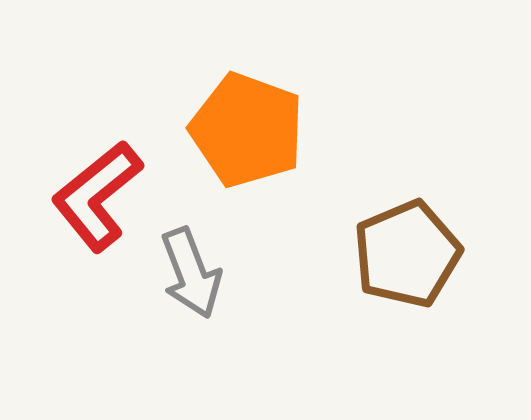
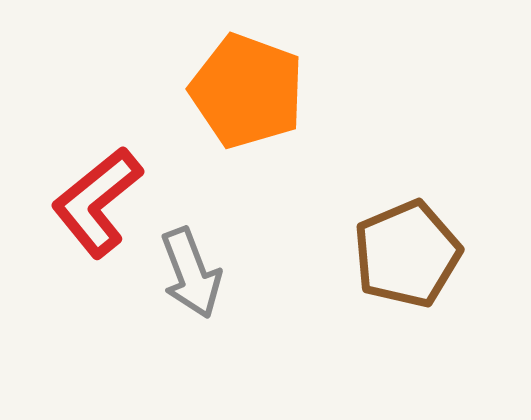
orange pentagon: moved 39 px up
red L-shape: moved 6 px down
